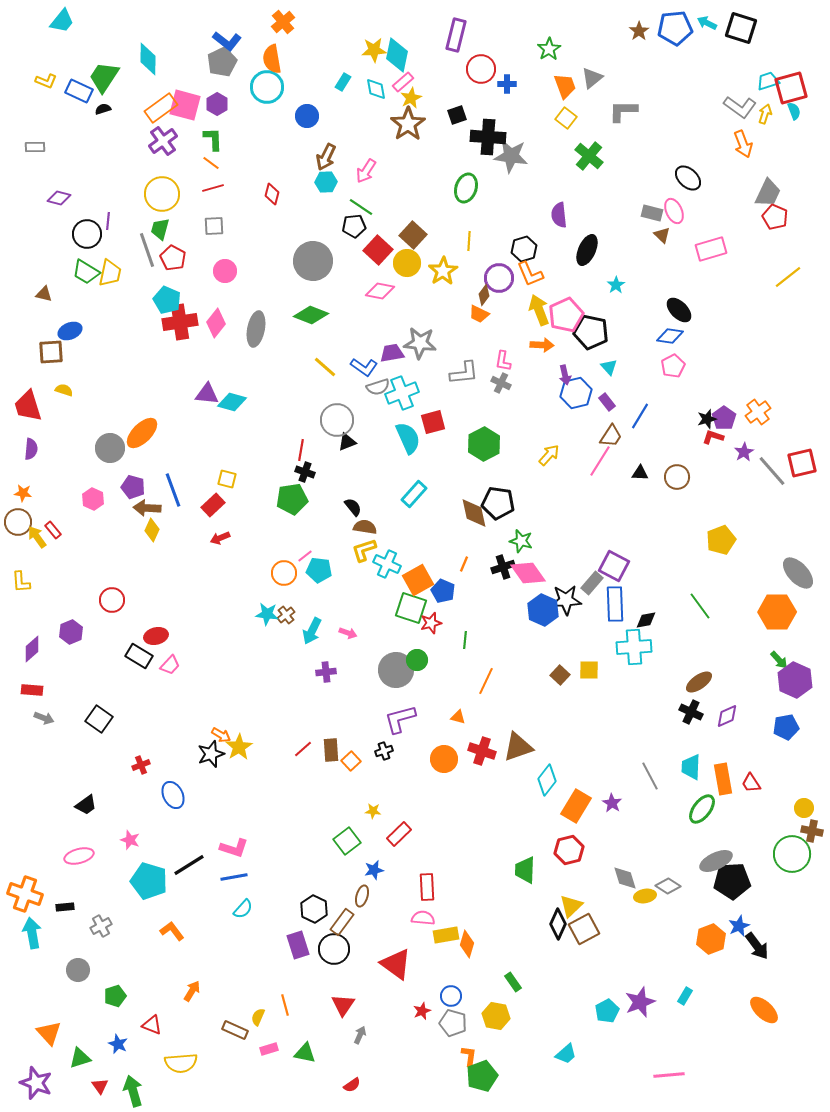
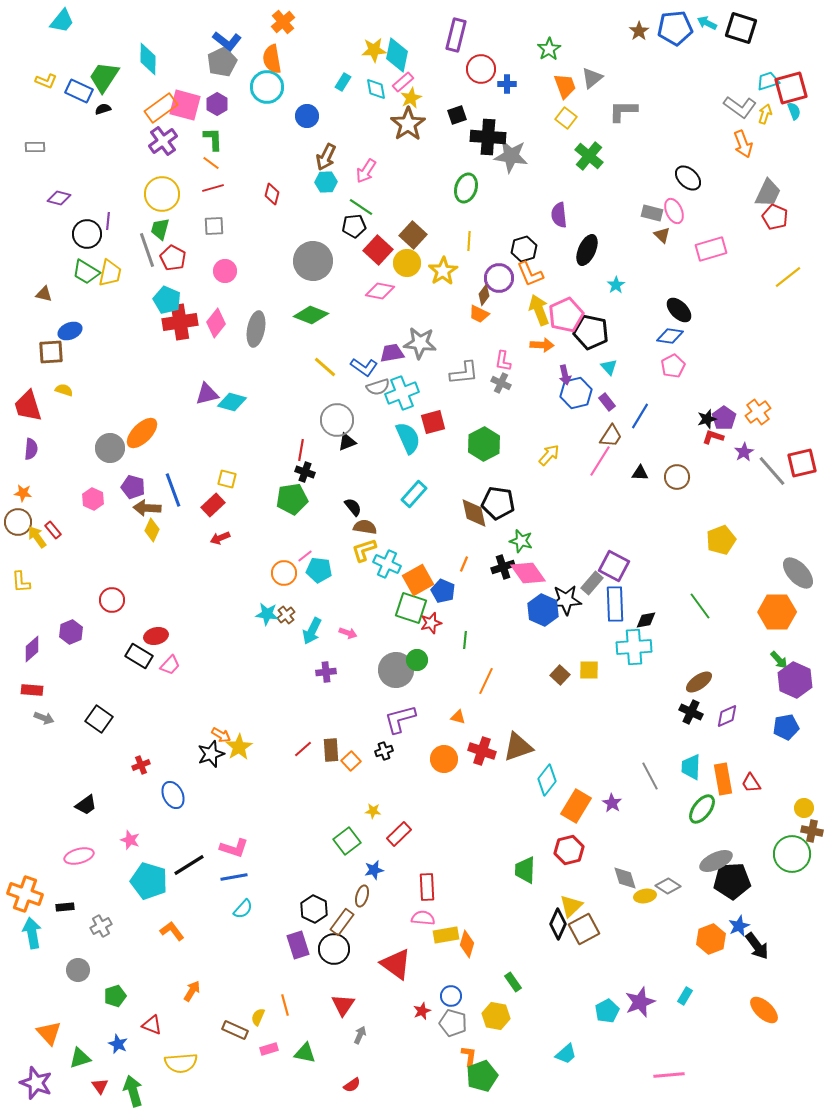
purple triangle at (207, 394): rotated 20 degrees counterclockwise
